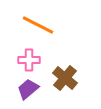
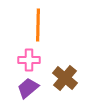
orange line: rotated 64 degrees clockwise
purple trapezoid: moved 1 px up
